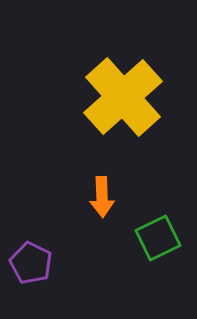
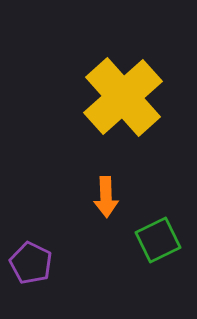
orange arrow: moved 4 px right
green square: moved 2 px down
